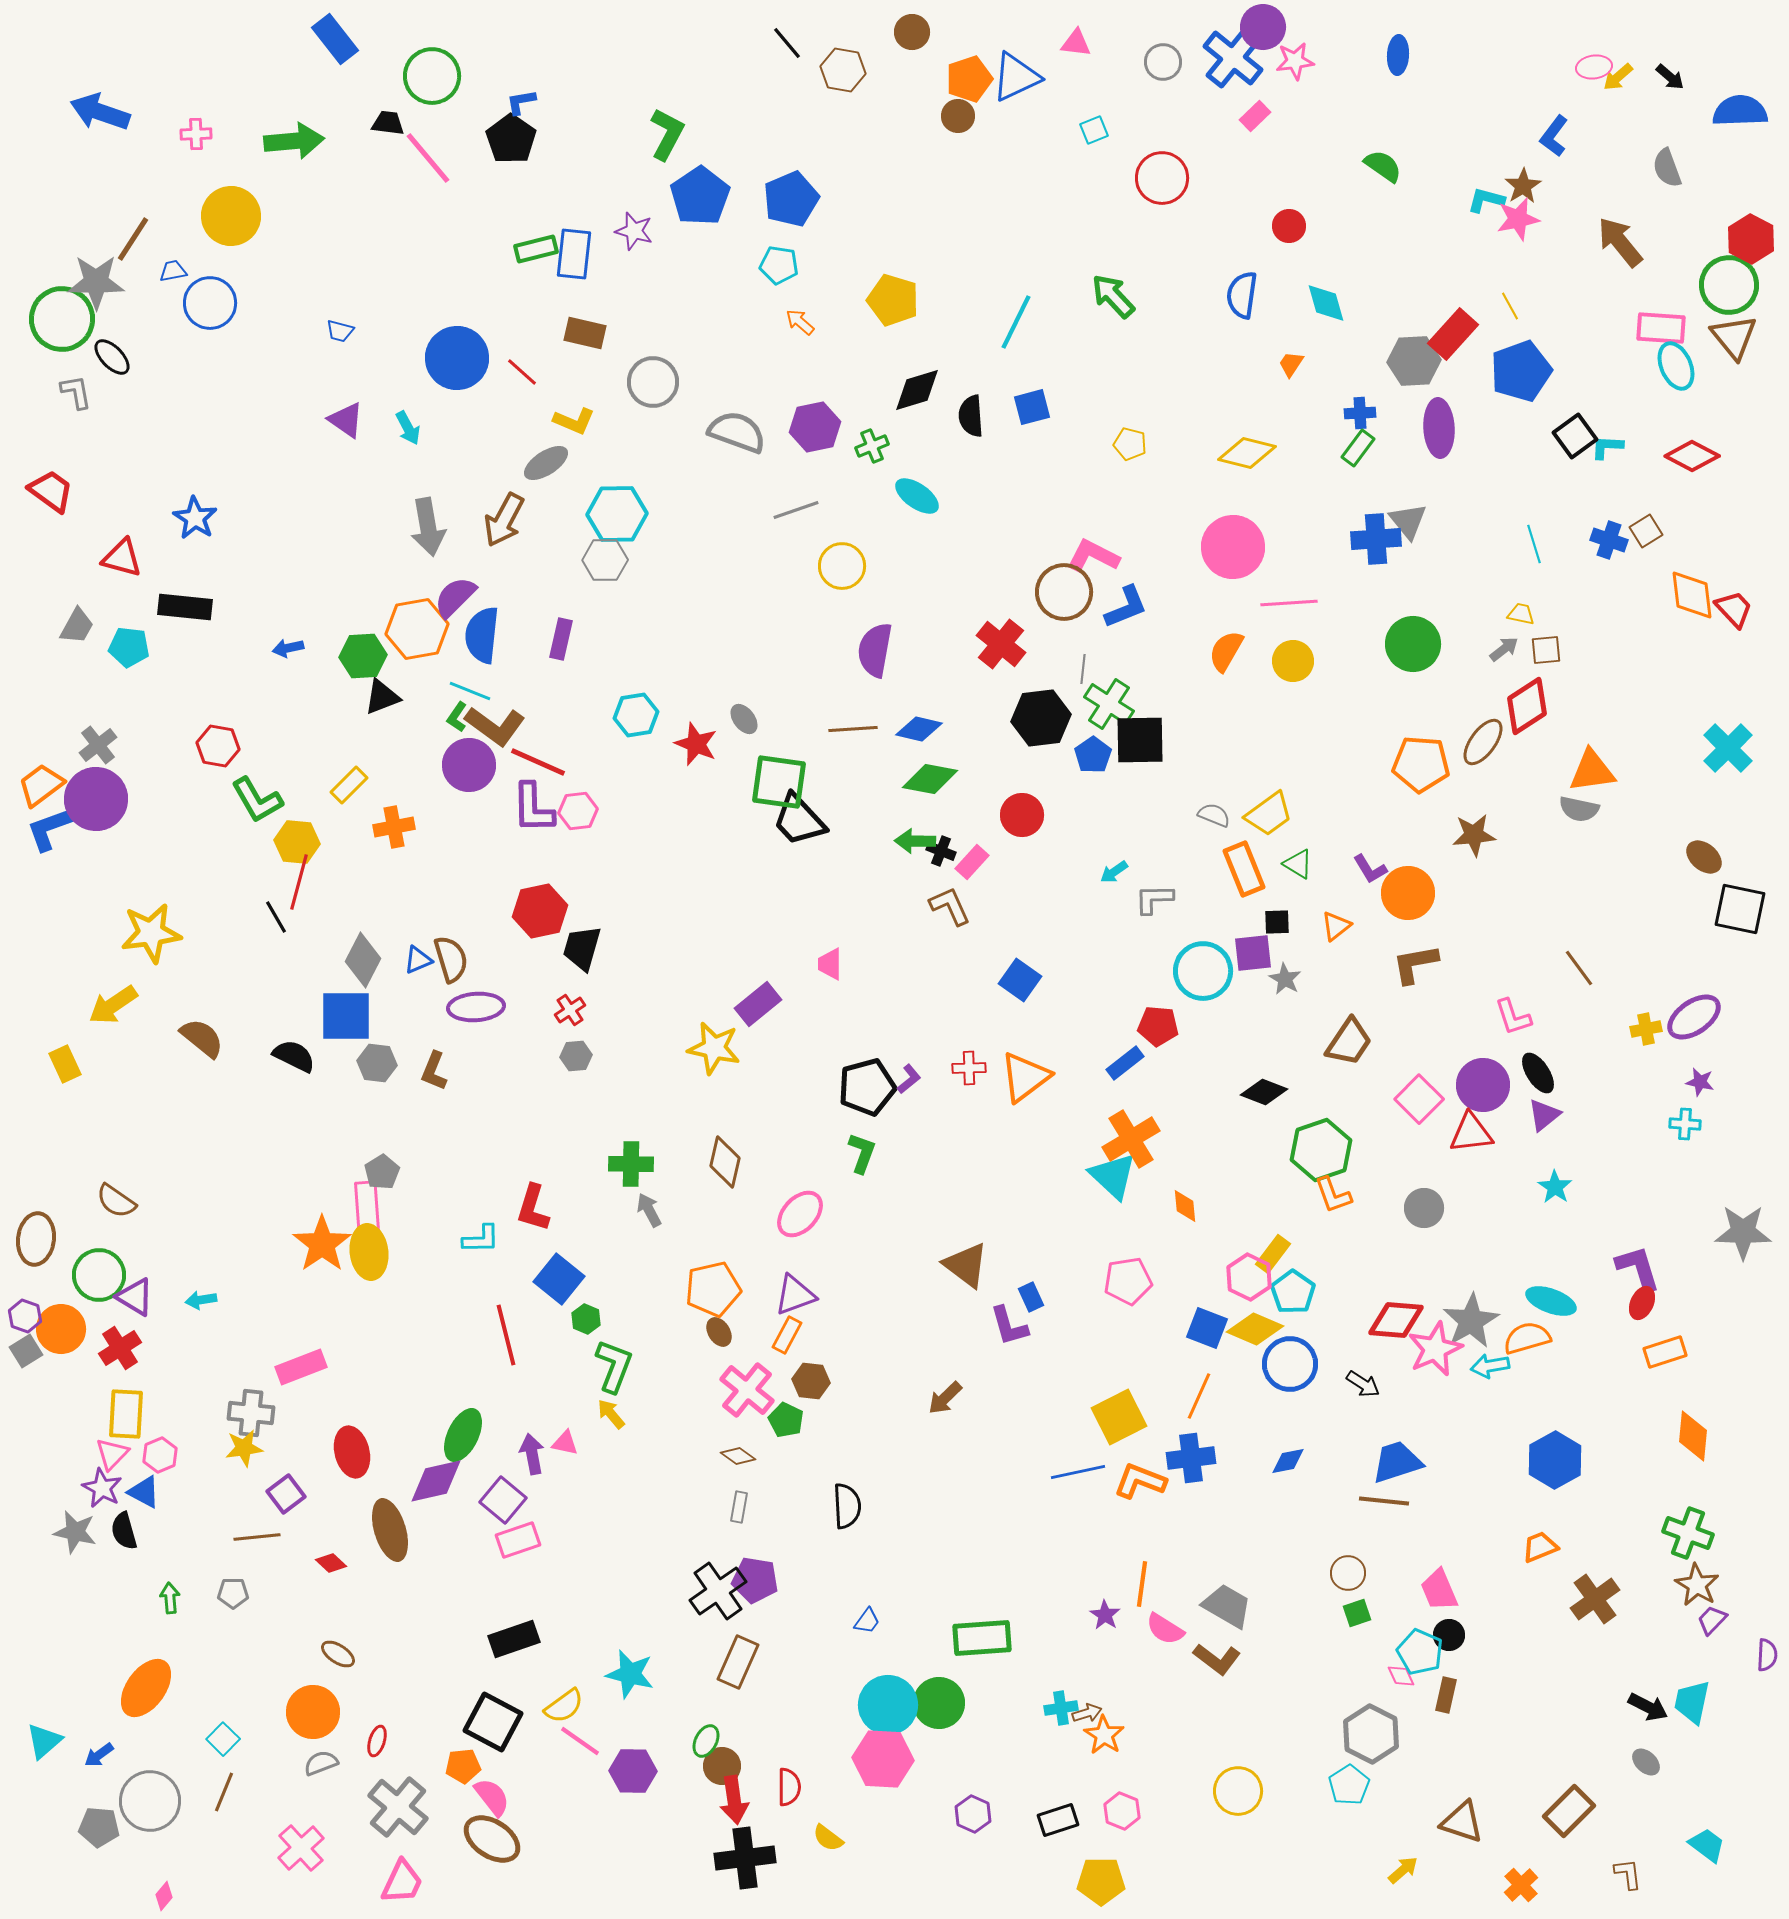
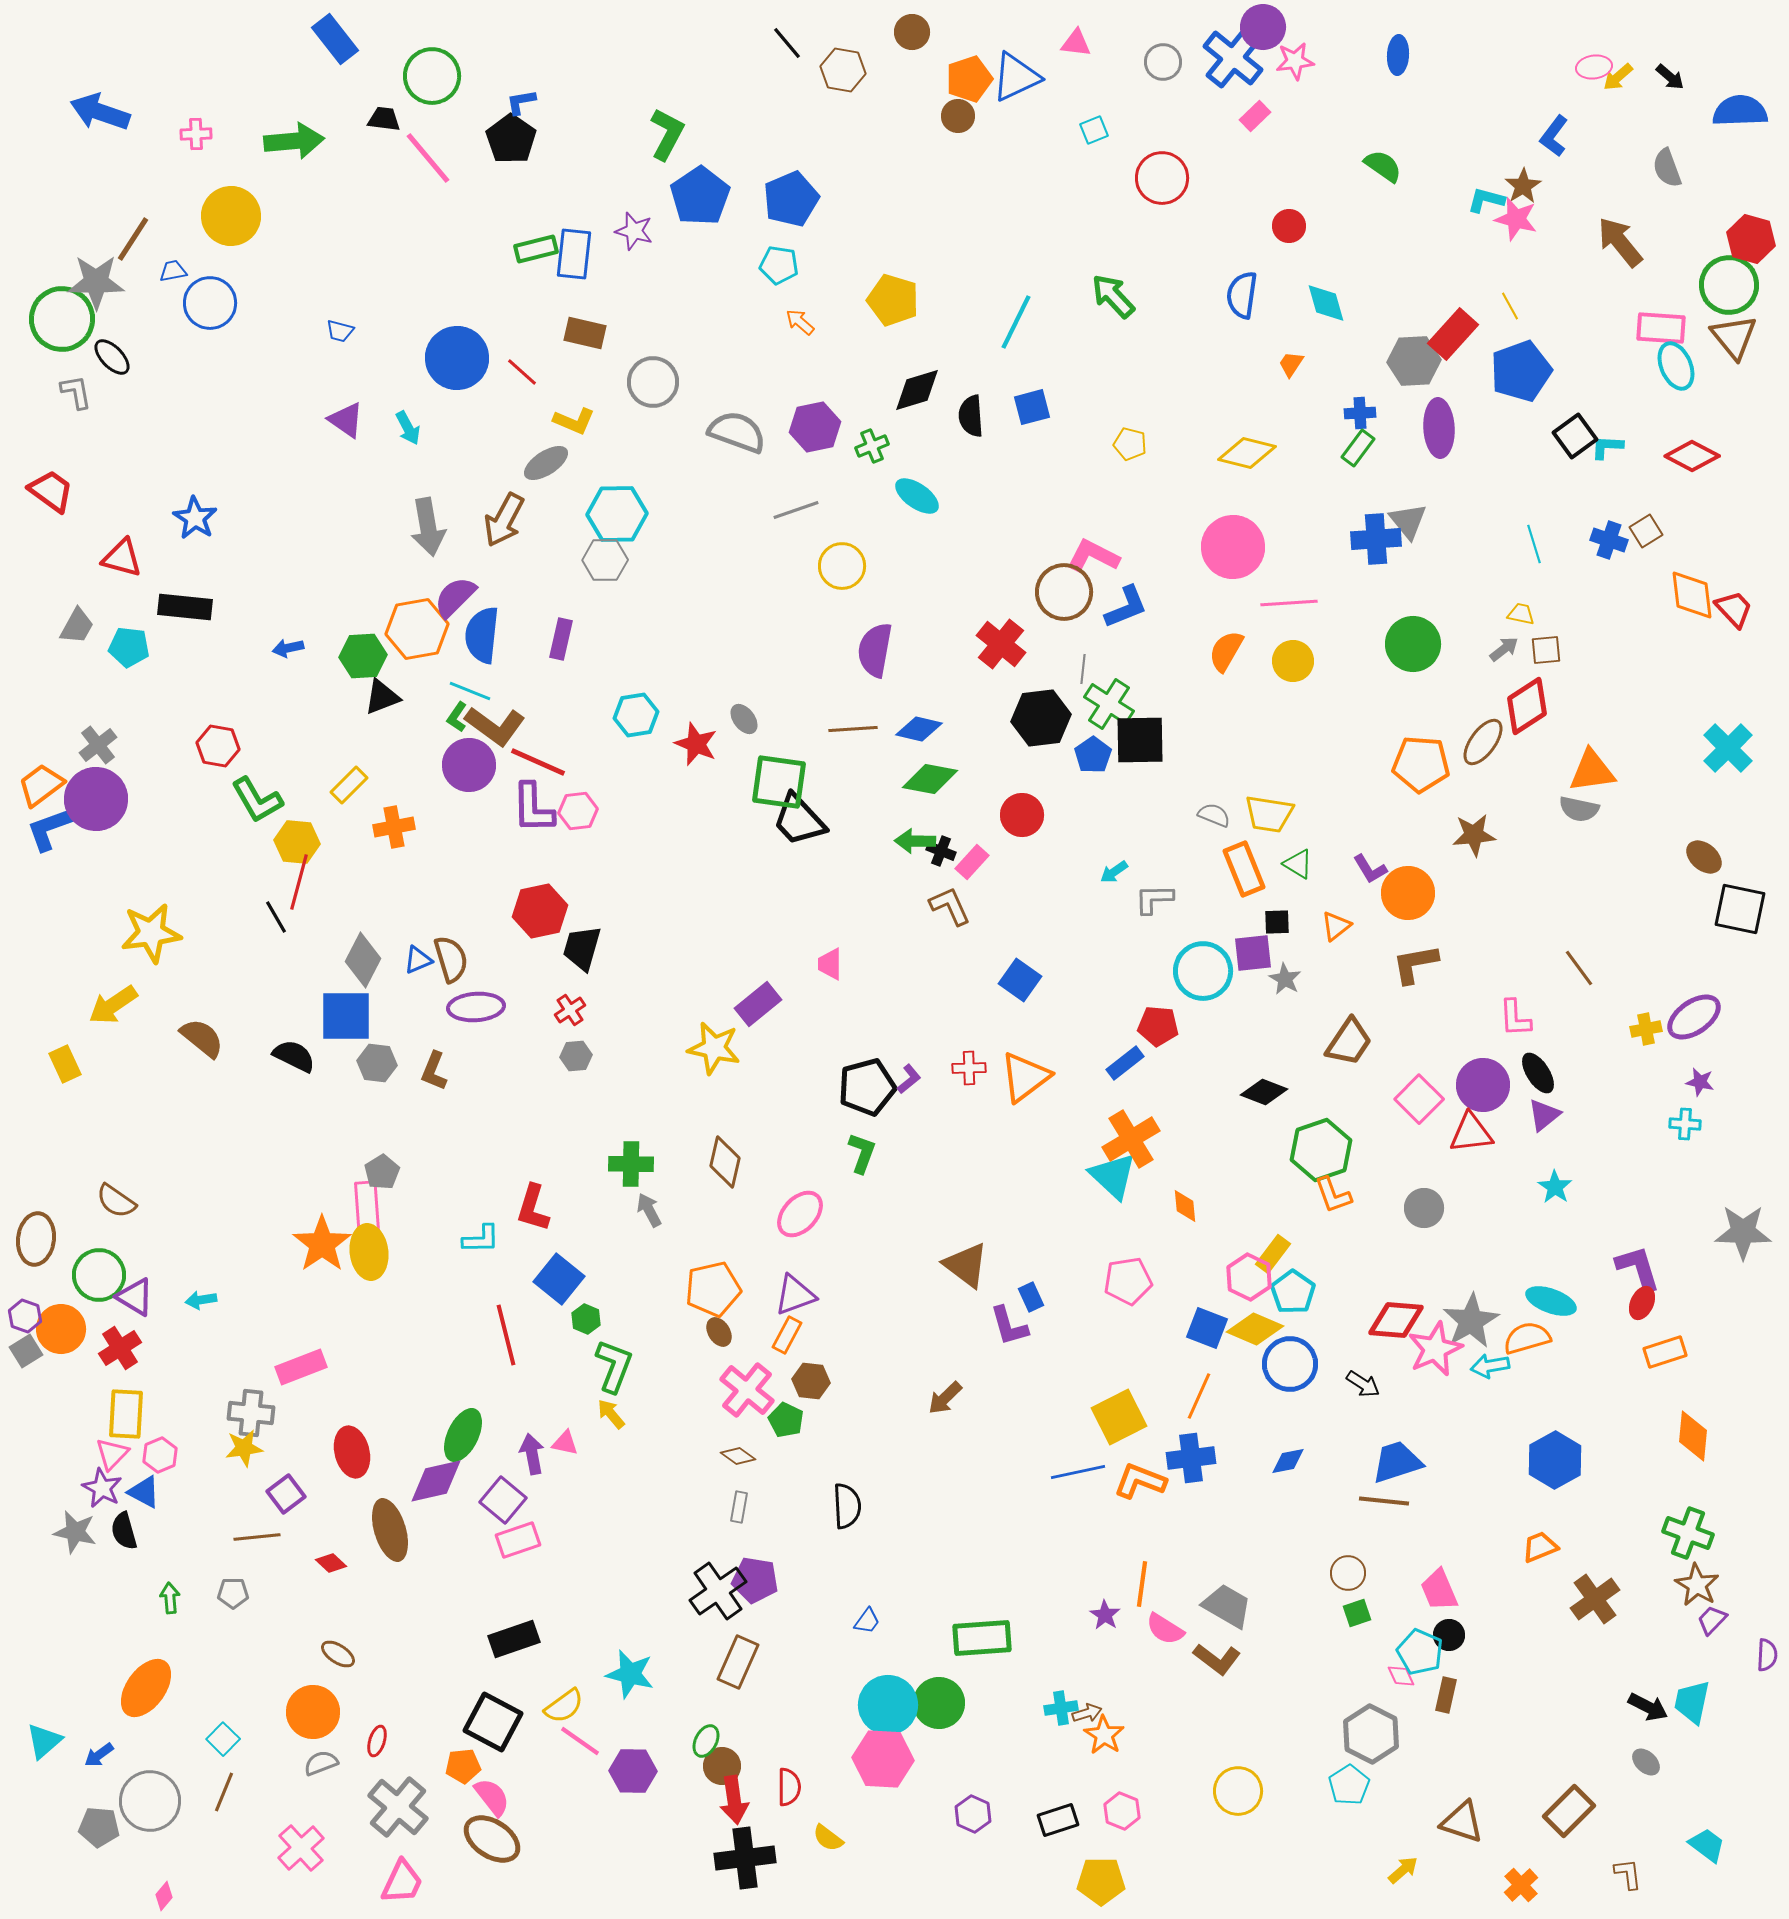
black trapezoid at (388, 123): moved 4 px left, 4 px up
pink star at (1518, 219): moved 2 px left; rotated 27 degrees clockwise
red hexagon at (1751, 239): rotated 12 degrees counterclockwise
yellow trapezoid at (1269, 814): rotated 45 degrees clockwise
pink L-shape at (1513, 1017): moved 2 px right, 1 px down; rotated 15 degrees clockwise
